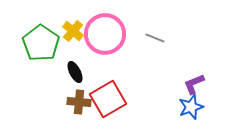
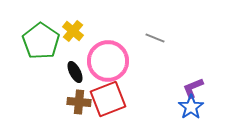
pink circle: moved 3 px right, 27 px down
green pentagon: moved 2 px up
purple L-shape: moved 1 px left, 4 px down
red square: rotated 9 degrees clockwise
blue star: rotated 15 degrees counterclockwise
